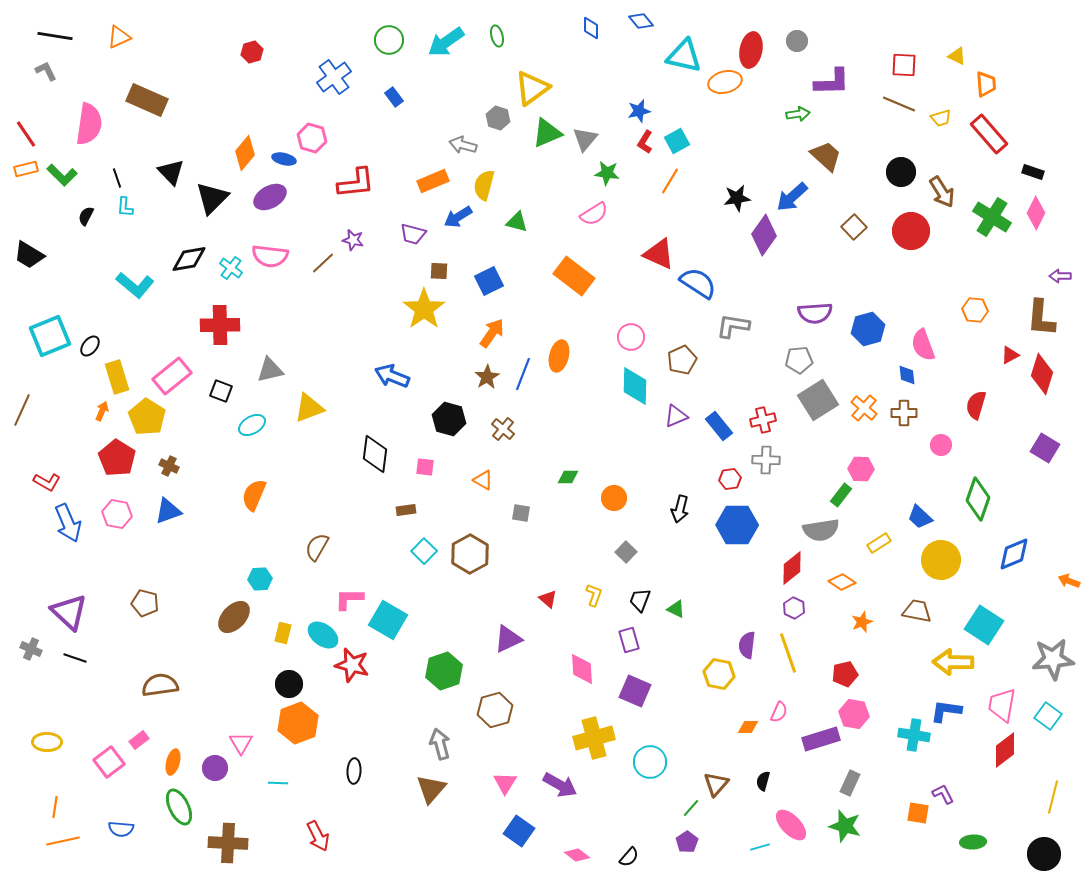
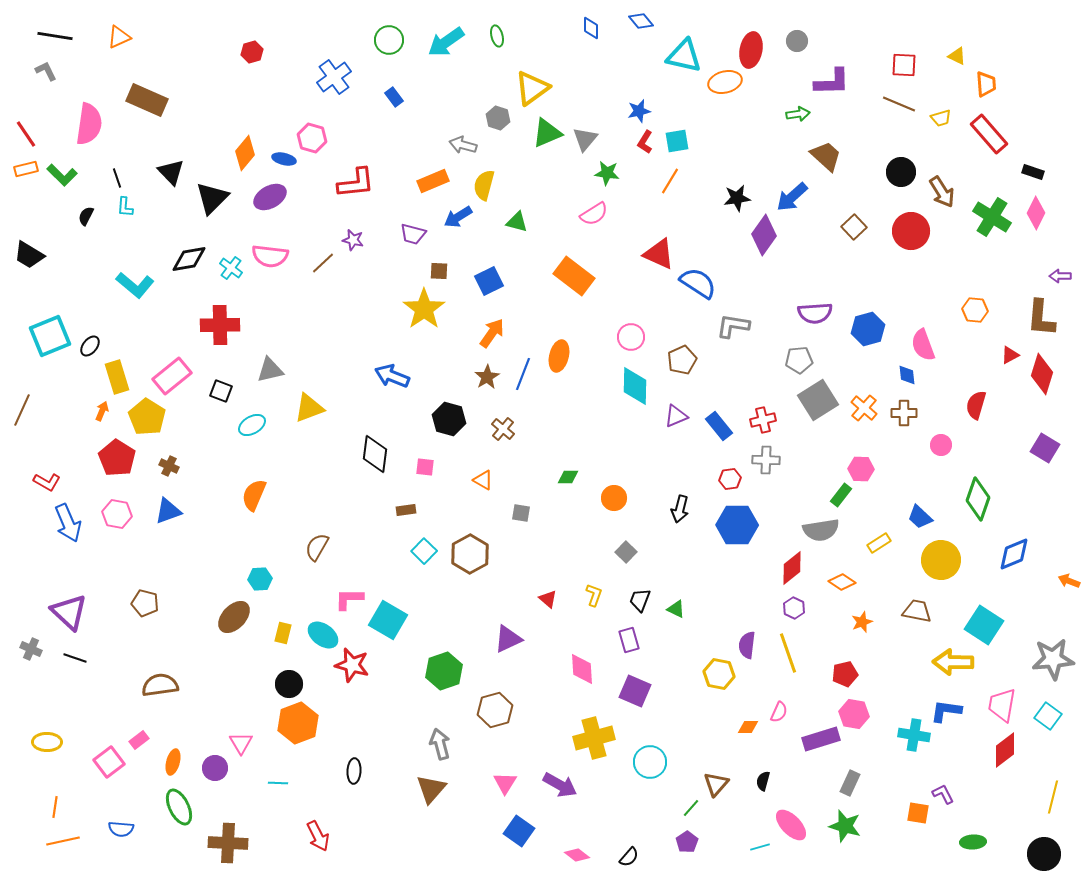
cyan square at (677, 141): rotated 20 degrees clockwise
